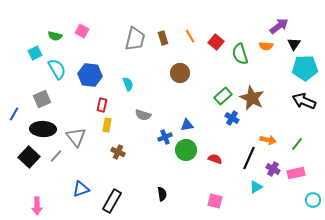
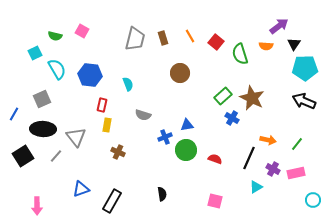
black square at (29, 157): moved 6 px left, 1 px up; rotated 15 degrees clockwise
